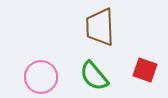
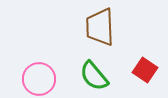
red square: rotated 15 degrees clockwise
pink circle: moved 2 px left, 2 px down
